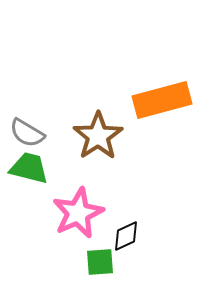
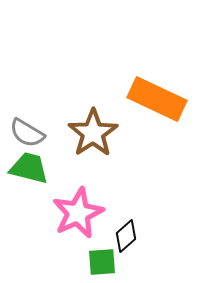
orange rectangle: moved 5 px left, 1 px up; rotated 40 degrees clockwise
brown star: moved 5 px left, 3 px up
black diamond: rotated 16 degrees counterclockwise
green square: moved 2 px right
